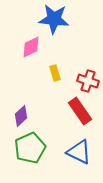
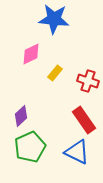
pink diamond: moved 7 px down
yellow rectangle: rotated 56 degrees clockwise
red rectangle: moved 4 px right, 9 px down
green pentagon: moved 1 px up
blue triangle: moved 2 px left
